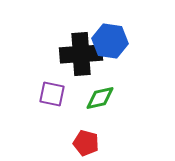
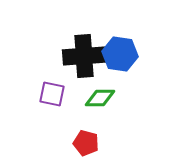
blue hexagon: moved 10 px right, 13 px down
black cross: moved 3 px right, 2 px down
green diamond: rotated 12 degrees clockwise
